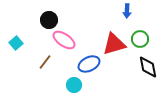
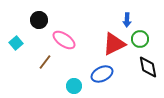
blue arrow: moved 9 px down
black circle: moved 10 px left
red triangle: rotated 10 degrees counterclockwise
blue ellipse: moved 13 px right, 10 px down
cyan circle: moved 1 px down
